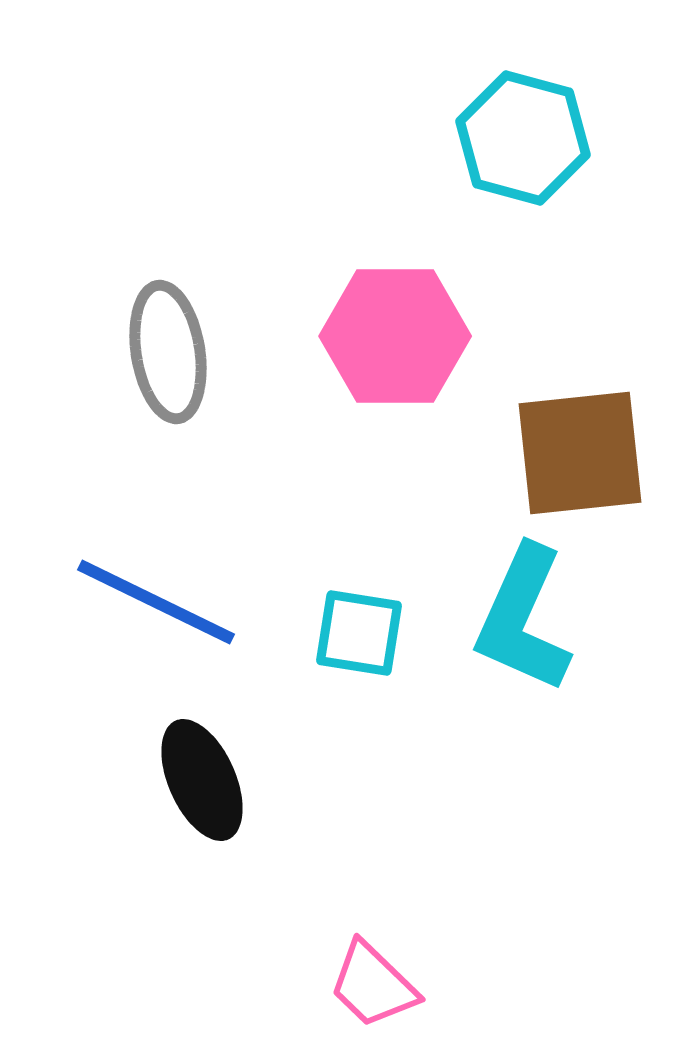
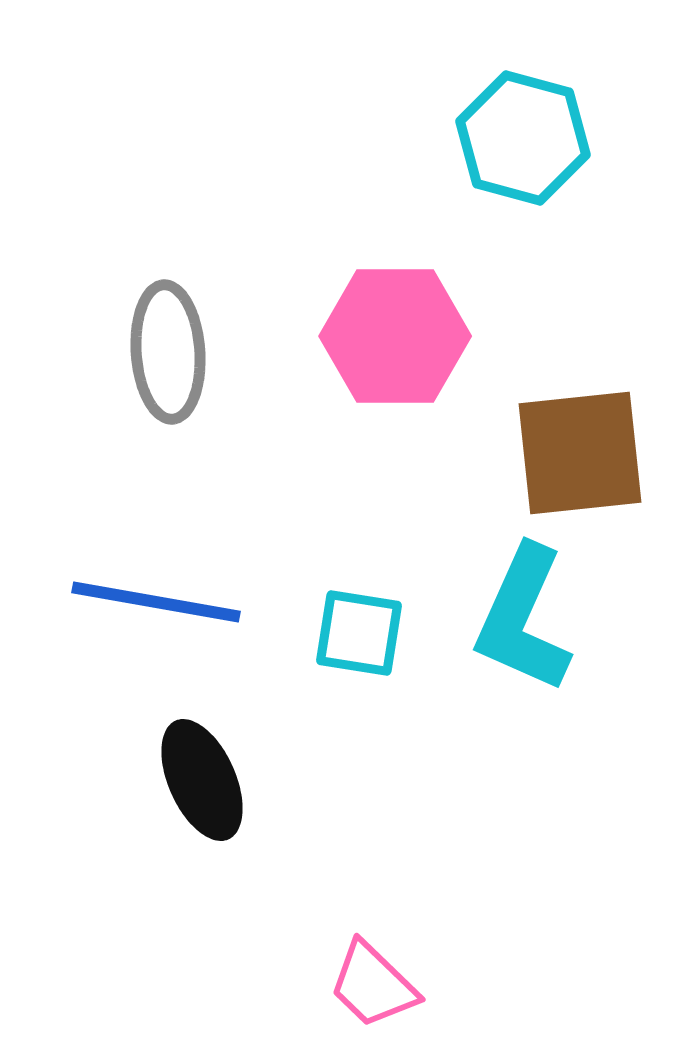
gray ellipse: rotated 5 degrees clockwise
blue line: rotated 16 degrees counterclockwise
